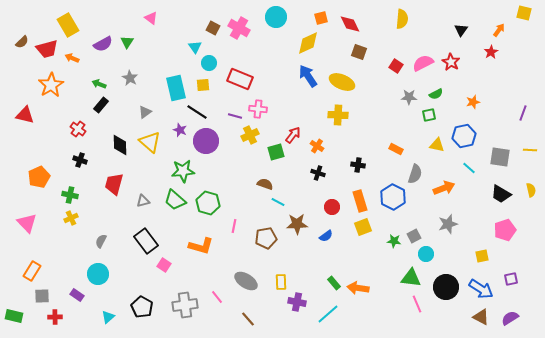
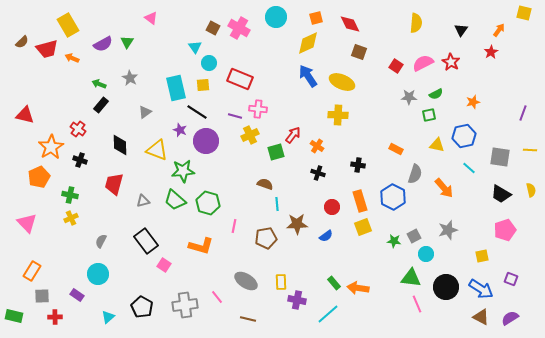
orange square at (321, 18): moved 5 px left
yellow semicircle at (402, 19): moved 14 px right, 4 px down
orange star at (51, 85): moved 62 px down
yellow triangle at (150, 142): moved 7 px right, 8 px down; rotated 20 degrees counterclockwise
orange arrow at (444, 188): rotated 70 degrees clockwise
cyan line at (278, 202): moved 1 px left, 2 px down; rotated 56 degrees clockwise
gray star at (448, 224): moved 6 px down
purple square at (511, 279): rotated 32 degrees clockwise
purple cross at (297, 302): moved 2 px up
brown line at (248, 319): rotated 35 degrees counterclockwise
